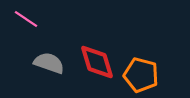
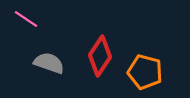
red diamond: moved 3 px right, 6 px up; rotated 51 degrees clockwise
orange pentagon: moved 4 px right, 3 px up
